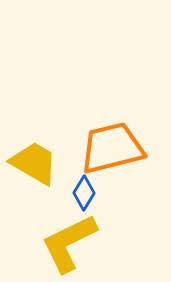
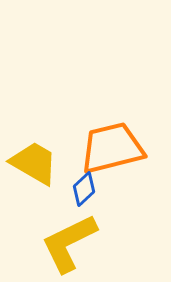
blue diamond: moved 4 px up; rotated 16 degrees clockwise
